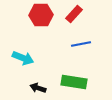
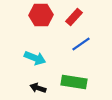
red rectangle: moved 3 px down
blue line: rotated 24 degrees counterclockwise
cyan arrow: moved 12 px right
